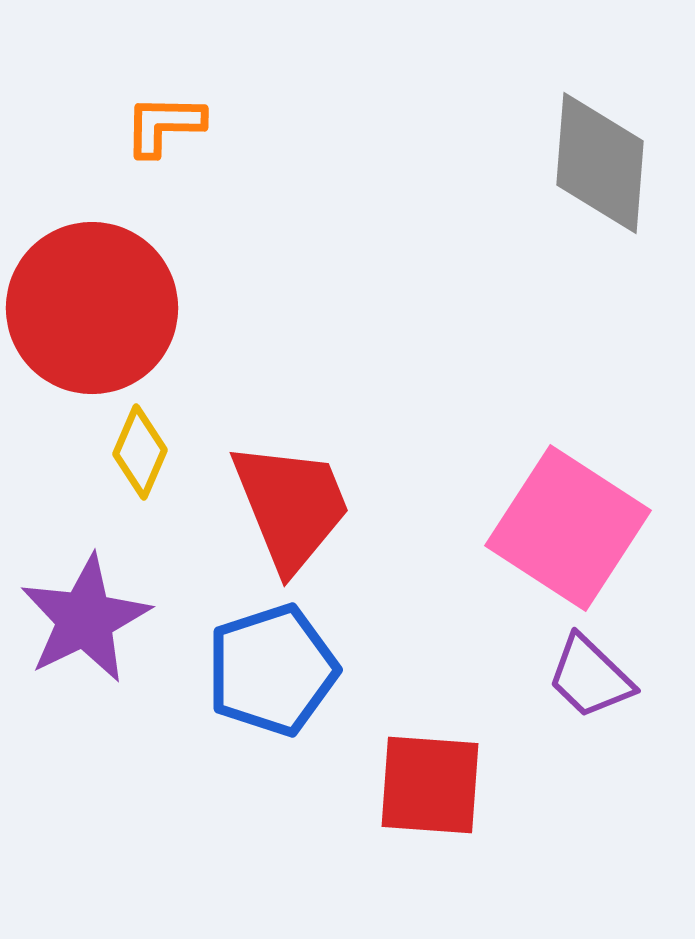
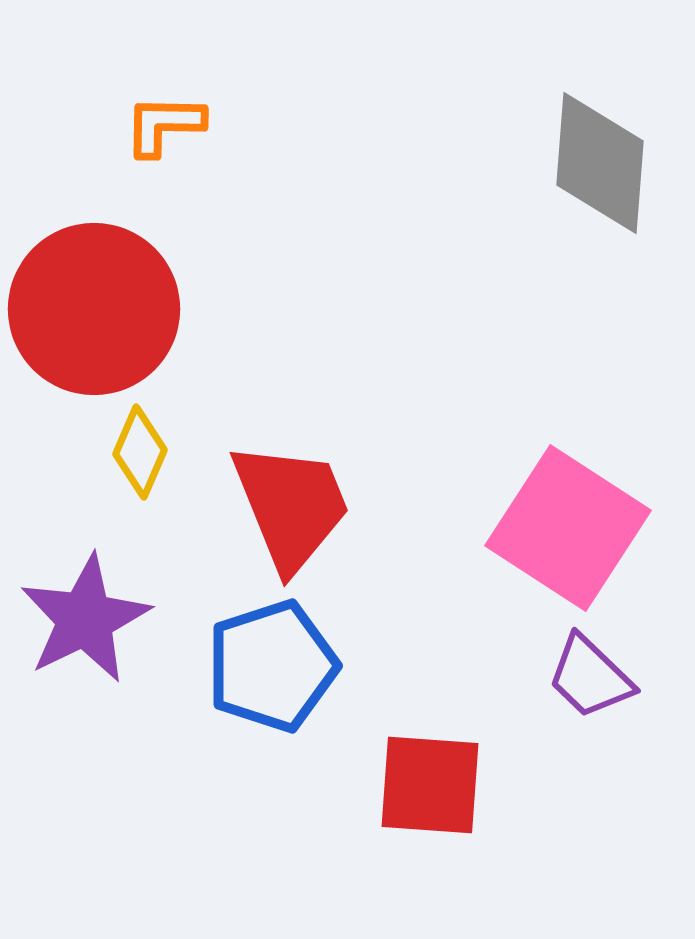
red circle: moved 2 px right, 1 px down
blue pentagon: moved 4 px up
